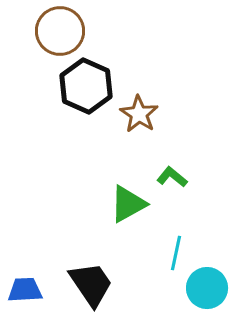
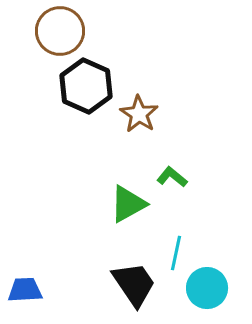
black trapezoid: moved 43 px right
